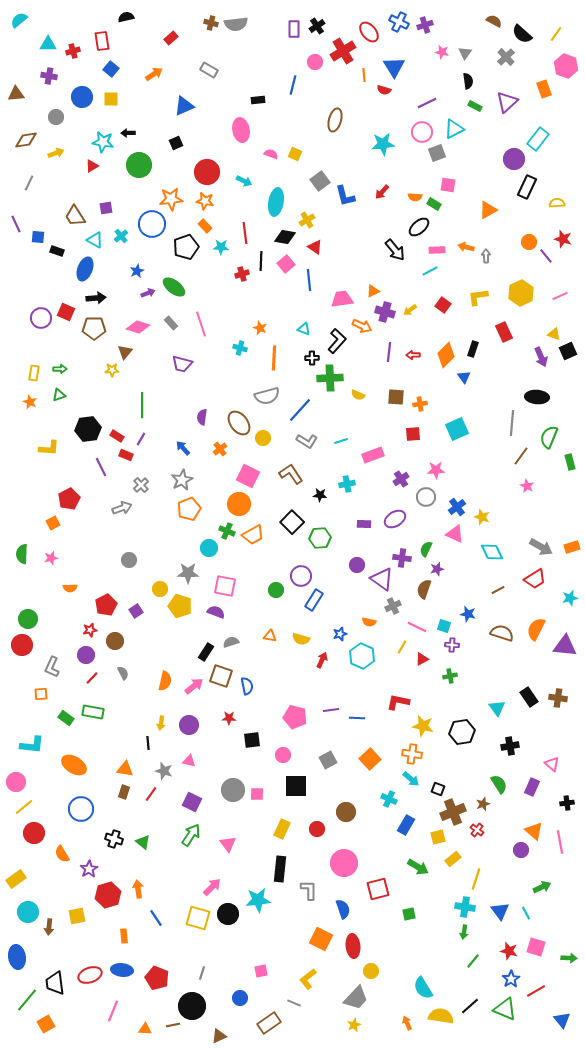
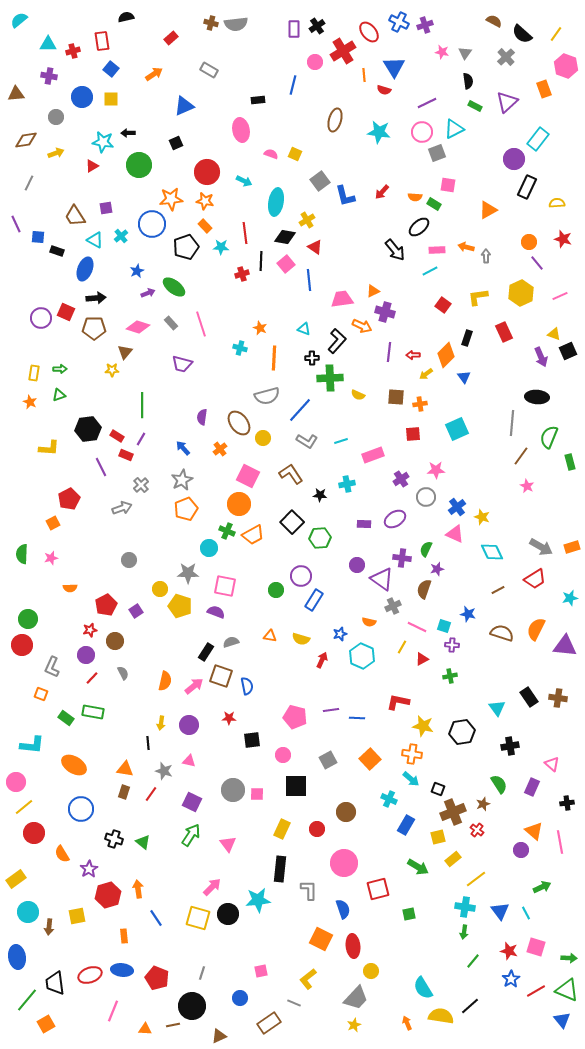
cyan star at (383, 144): moved 4 px left, 12 px up; rotated 15 degrees clockwise
purple line at (546, 256): moved 9 px left, 7 px down
yellow arrow at (410, 310): moved 16 px right, 64 px down
black rectangle at (473, 349): moved 6 px left, 11 px up
orange pentagon at (189, 509): moved 3 px left
orange square at (41, 694): rotated 24 degrees clockwise
yellow line at (476, 879): rotated 35 degrees clockwise
green triangle at (505, 1009): moved 62 px right, 19 px up
